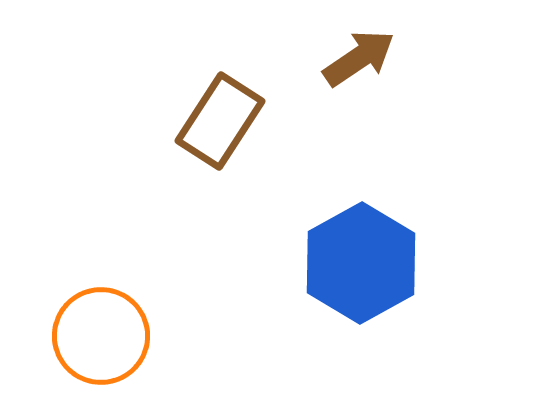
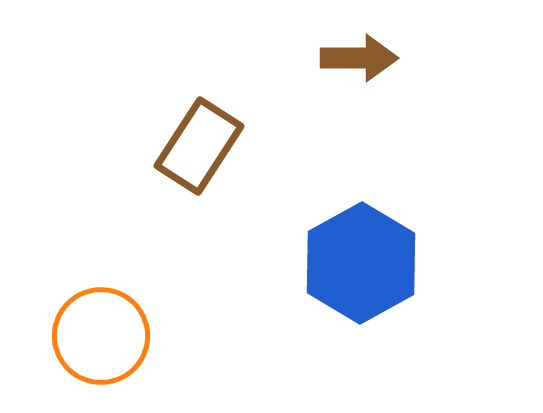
brown arrow: rotated 34 degrees clockwise
brown rectangle: moved 21 px left, 25 px down
